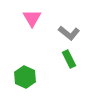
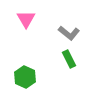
pink triangle: moved 6 px left, 1 px down
